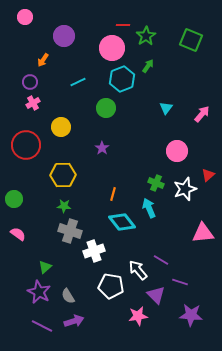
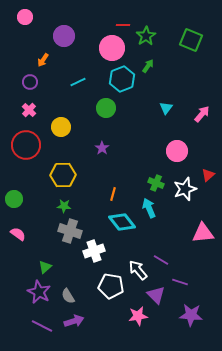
pink cross at (33, 103): moved 4 px left, 7 px down; rotated 16 degrees counterclockwise
